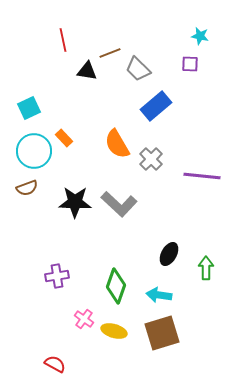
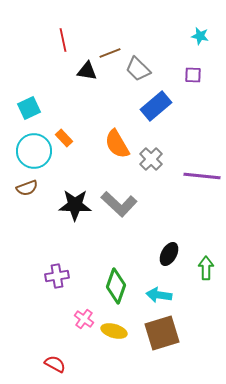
purple square: moved 3 px right, 11 px down
black star: moved 3 px down
